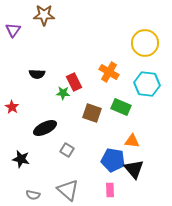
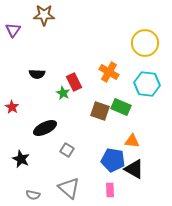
green star: rotated 24 degrees clockwise
brown square: moved 8 px right, 2 px up
black star: rotated 12 degrees clockwise
black triangle: rotated 20 degrees counterclockwise
gray triangle: moved 1 px right, 2 px up
